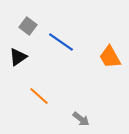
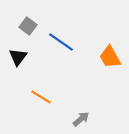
black triangle: rotated 18 degrees counterclockwise
orange line: moved 2 px right, 1 px down; rotated 10 degrees counterclockwise
gray arrow: rotated 78 degrees counterclockwise
